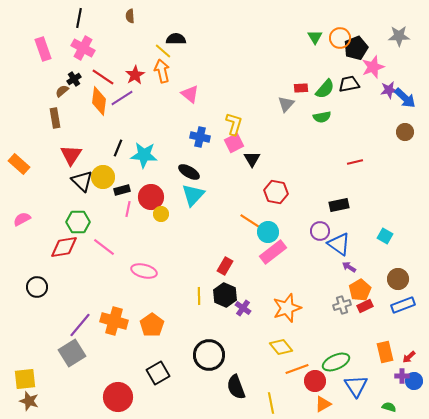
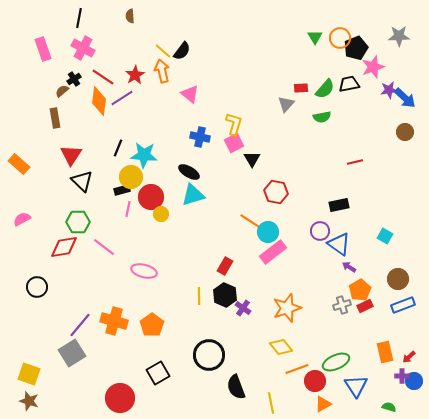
black semicircle at (176, 39): moved 6 px right, 12 px down; rotated 126 degrees clockwise
yellow circle at (103, 177): moved 28 px right
cyan triangle at (193, 195): rotated 30 degrees clockwise
yellow square at (25, 379): moved 4 px right, 5 px up; rotated 25 degrees clockwise
red circle at (118, 397): moved 2 px right, 1 px down
